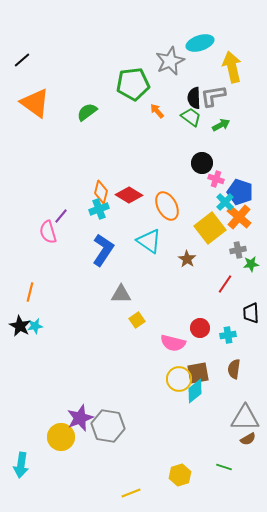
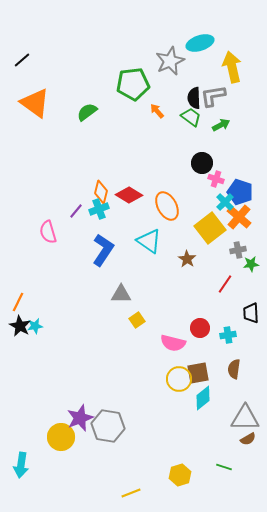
purple line at (61, 216): moved 15 px right, 5 px up
orange line at (30, 292): moved 12 px left, 10 px down; rotated 12 degrees clockwise
cyan diamond at (195, 391): moved 8 px right, 7 px down
